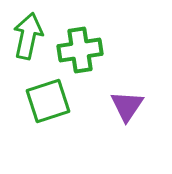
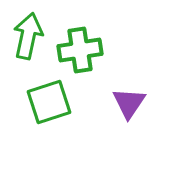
green square: moved 1 px right, 1 px down
purple triangle: moved 2 px right, 3 px up
